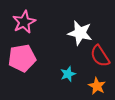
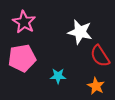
pink star: rotated 15 degrees counterclockwise
white star: moved 1 px up
cyan star: moved 10 px left, 2 px down; rotated 21 degrees clockwise
orange star: moved 1 px left
